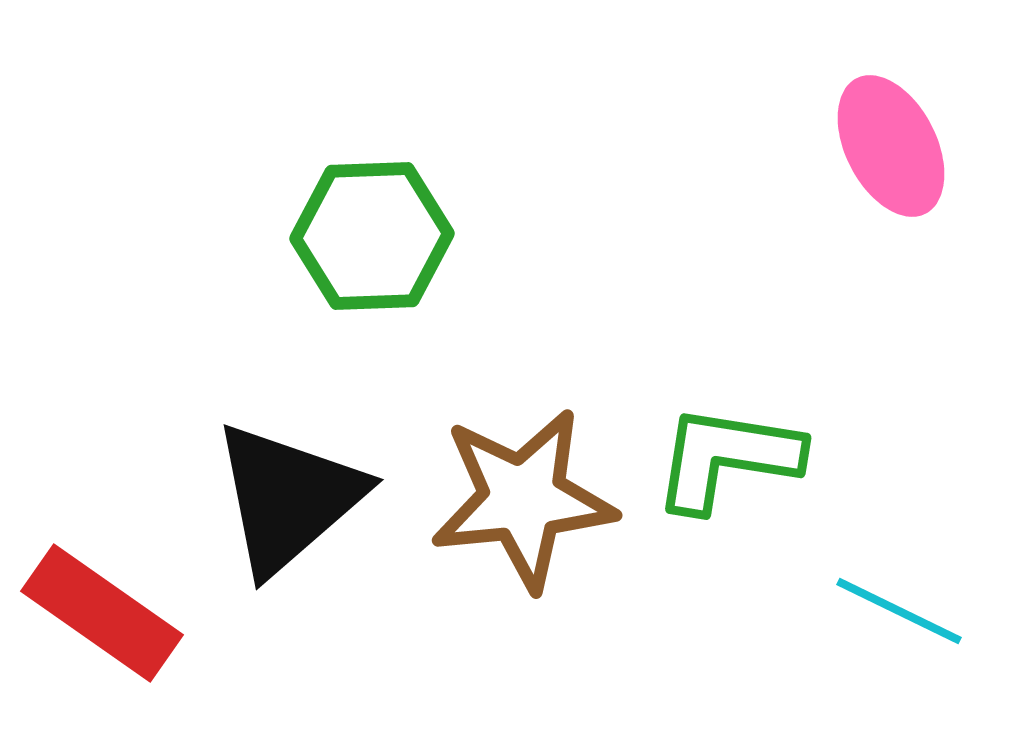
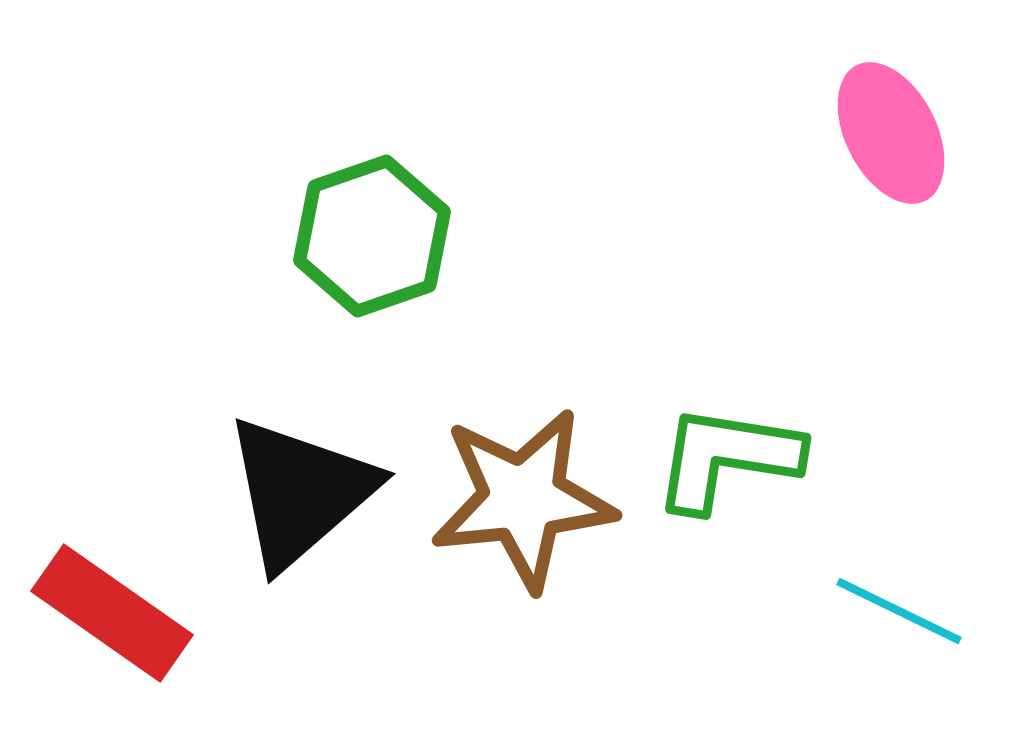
pink ellipse: moved 13 px up
green hexagon: rotated 17 degrees counterclockwise
black triangle: moved 12 px right, 6 px up
red rectangle: moved 10 px right
